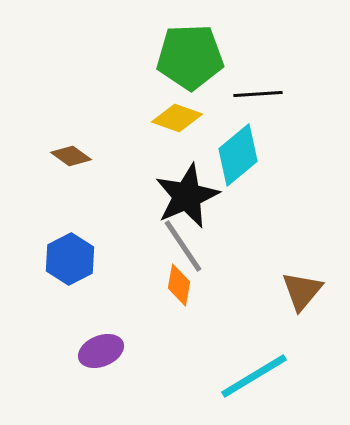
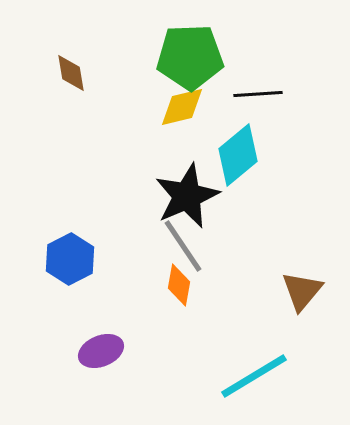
yellow diamond: moved 5 px right, 11 px up; rotated 33 degrees counterclockwise
brown diamond: moved 83 px up; rotated 45 degrees clockwise
